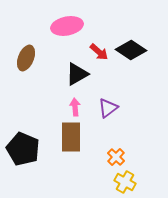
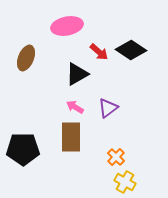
pink arrow: rotated 54 degrees counterclockwise
black pentagon: rotated 24 degrees counterclockwise
